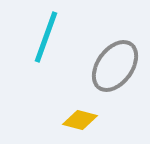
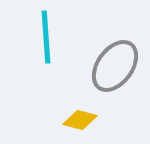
cyan line: rotated 24 degrees counterclockwise
